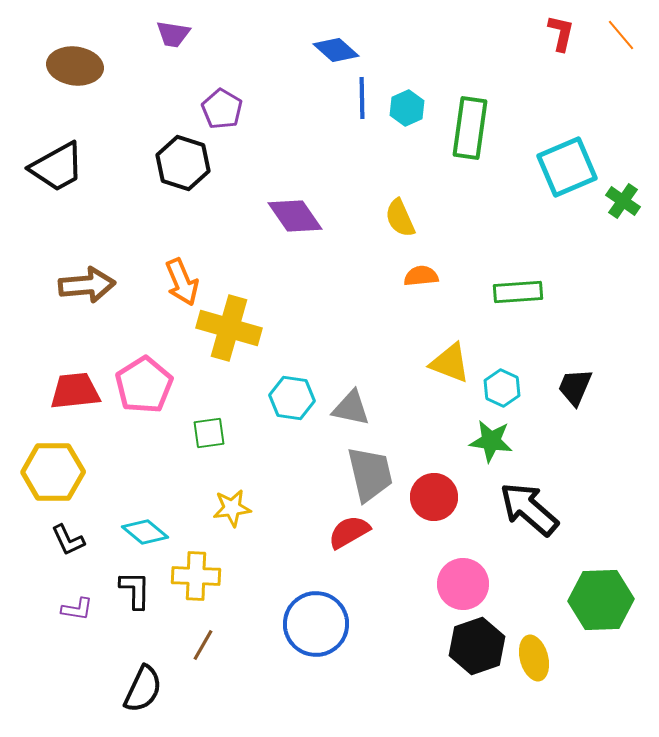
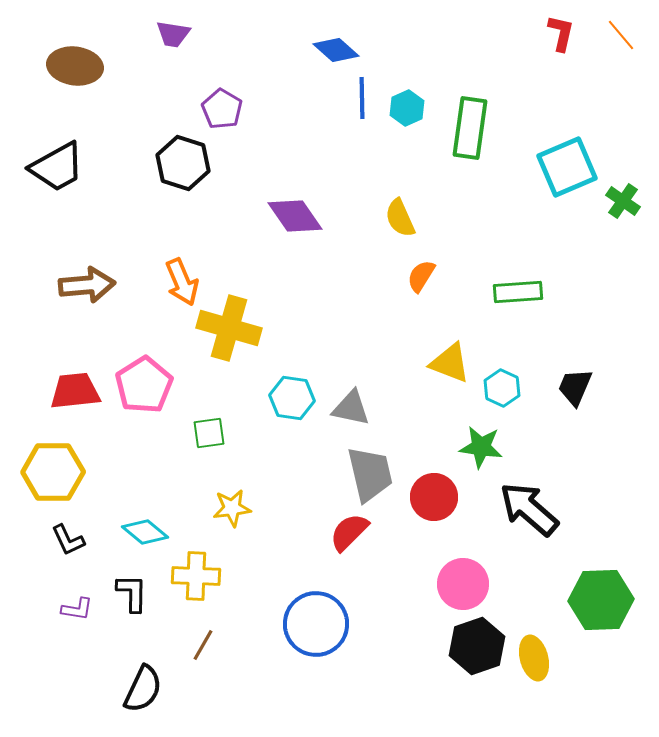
orange semicircle at (421, 276): rotated 52 degrees counterclockwise
green star at (491, 441): moved 10 px left, 6 px down
red semicircle at (349, 532): rotated 15 degrees counterclockwise
black L-shape at (135, 590): moved 3 px left, 3 px down
